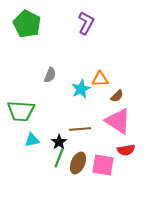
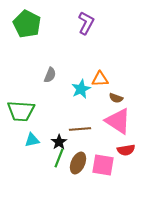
brown semicircle: moved 1 px left, 2 px down; rotated 64 degrees clockwise
